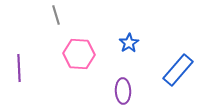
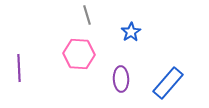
gray line: moved 31 px right
blue star: moved 2 px right, 11 px up
blue rectangle: moved 10 px left, 13 px down
purple ellipse: moved 2 px left, 12 px up
